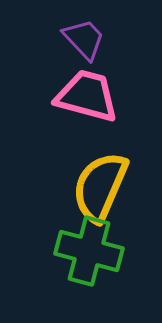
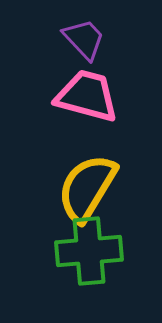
yellow semicircle: moved 13 px left, 1 px down; rotated 8 degrees clockwise
green cross: rotated 20 degrees counterclockwise
